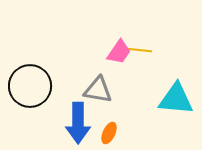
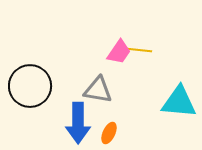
cyan triangle: moved 3 px right, 3 px down
